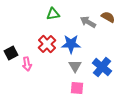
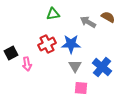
red cross: rotated 18 degrees clockwise
pink square: moved 4 px right
